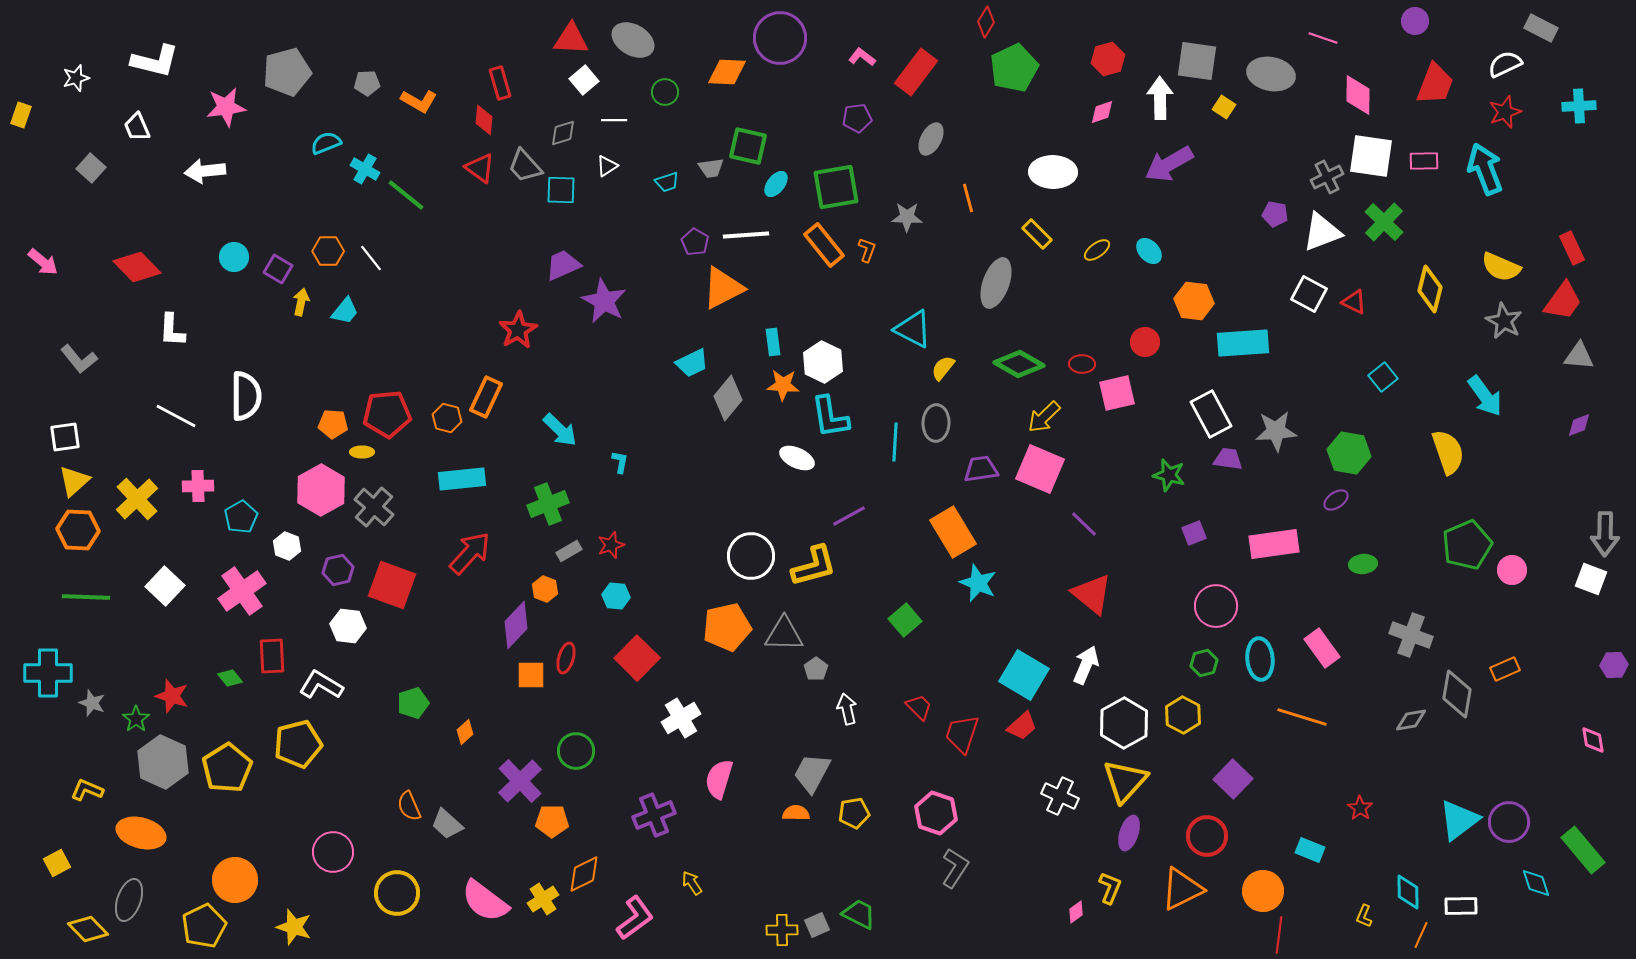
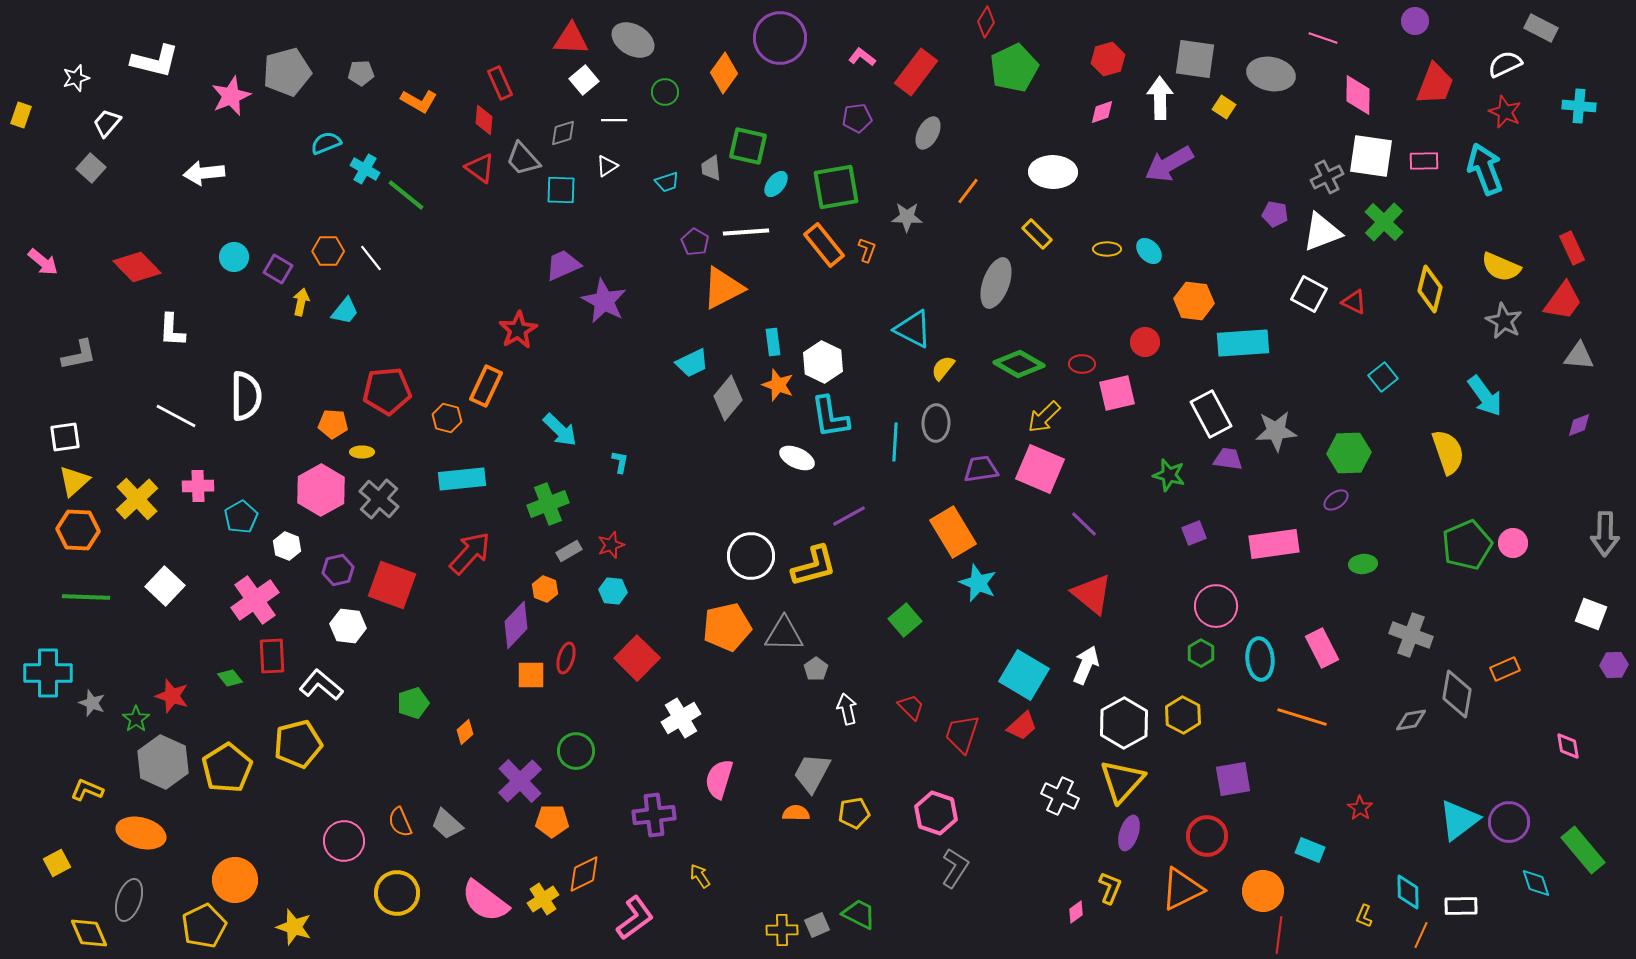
gray square at (1197, 61): moved 2 px left, 2 px up
orange diamond at (727, 72): moved 3 px left, 1 px down; rotated 57 degrees counterclockwise
gray pentagon at (367, 83): moved 6 px left, 10 px up
red rectangle at (500, 83): rotated 8 degrees counterclockwise
cyan cross at (1579, 106): rotated 8 degrees clockwise
pink star at (226, 107): moved 5 px right, 11 px up; rotated 15 degrees counterclockwise
red star at (1505, 112): rotated 28 degrees counterclockwise
white trapezoid at (137, 127): moved 30 px left, 4 px up; rotated 64 degrees clockwise
gray ellipse at (931, 139): moved 3 px left, 6 px up
gray trapezoid at (525, 166): moved 2 px left, 7 px up
gray trapezoid at (711, 168): rotated 92 degrees clockwise
white arrow at (205, 171): moved 1 px left, 2 px down
orange line at (968, 198): moved 7 px up; rotated 52 degrees clockwise
white line at (746, 235): moved 3 px up
yellow ellipse at (1097, 250): moved 10 px right, 1 px up; rotated 36 degrees clockwise
gray L-shape at (79, 359): moved 4 px up; rotated 63 degrees counterclockwise
orange star at (783, 385): moved 5 px left; rotated 16 degrees clockwise
orange rectangle at (486, 397): moved 11 px up
red pentagon at (387, 414): moved 23 px up
green hexagon at (1349, 453): rotated 12 degrees counterclockwise
gray cross at (374, 507): moved 5 px right, 8 px up
pink circle at (1512, 570): moved 1 px right, 27 px up
white square at (1591, 579): moved 35 px down
pink cross at (242, 591): moved 13 px right, 9 px down
cyan hexagon at (616, 596): moved 3 px left, 5 px up
pink rectangle at (1322, 648): rotated 9 degrees clockwise
green hexagon at (1204, 663): moved 3 px left, 10 px up; rotated 16 degrees counterclockwise
white L-shape at (321, 685): rotated 9 degrees clockwise
red trapezoid at (919, 707): moved 8 px left
pink diamond at (1593, 740): moved 25 px left, 6 px down
purple square at (1233, 779): rotated 36 degrees clockwise
yellow triangle at (1125, 781): moved 3 px left
orange semicircle at (409, 806): moved 9 px left, 16 px down
purple cross at (654, 815): rotated 15 degrees clockwise
pink circle at (333, 852): moved 11 px right, 11 px up
yellow arrow at (692, 883): moved 8 px right, 7 px up
yellow diamond at (88, 929): moved 1 px right, 4 px down; rotated 21 degrees clockwise
